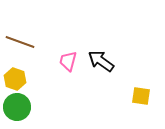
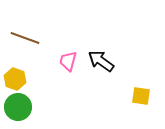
brown line: moved 5 px right, 4 px up
green circle: moved 1 px right
